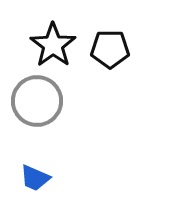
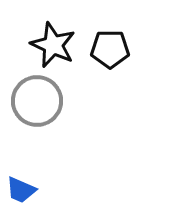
black star: rotated 12 degrees counterclockwise
blue trapezoid: moved 14 px left, 12 px down
